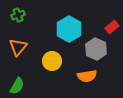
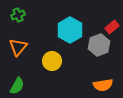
cyan hexagon: moved 1 px right, 1 px down
gray hexagon: moved 3 px right, 4 px up; rotated 15 degrees clockwise
orange semicircle: moved 16 px right, 9 px down
